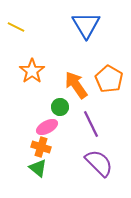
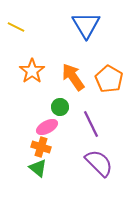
orange arrow: moved 3 px left, 8 px up
